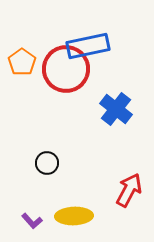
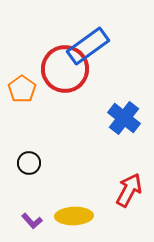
blue rectangle: rotated 24 degrees counterclockwise
orange pentagon: moved 27 px down
red circle: moved 1 px left
blue cross: moved 8 px right, 9 px down
black circle: moved 18 px left
